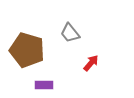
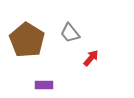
brown pentagon: moved 10 px up; rotated 16 degrees clockwise
red arrow: moved 5 px up
